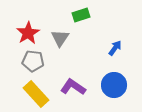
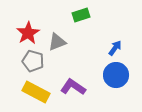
gray triangle: moved 3 px left, 4 px down; rotated 36 degrees clockwise
gray pentagon: rotated 10 degrees clockwise
blue circle: moved 2 px right, 10 px up
yellow rectangle: moved 2 px up; rotated 20 degrees counterclockwise
